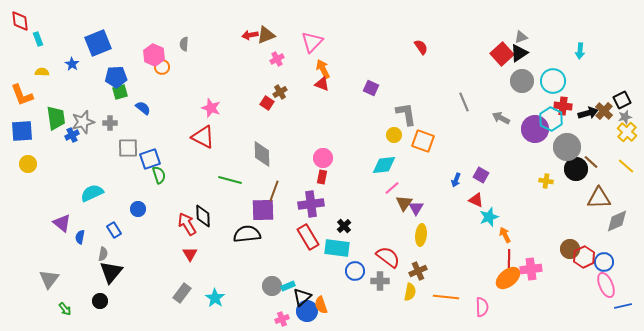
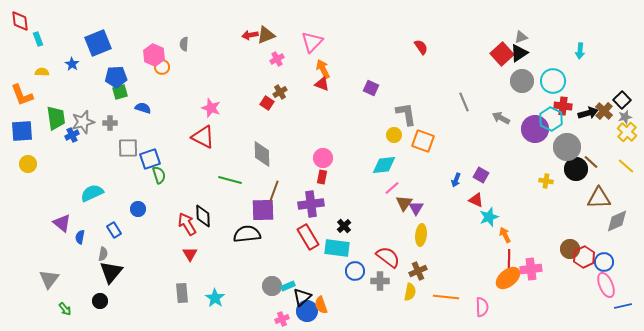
black square at (622, 100): rotated 18 degrees counterclockwise
blue semicircle at (143, 108): rotated 21 degrees counterclockwise
gray rectangle at (182, 293): rotated 42 degrees counterclockwise
